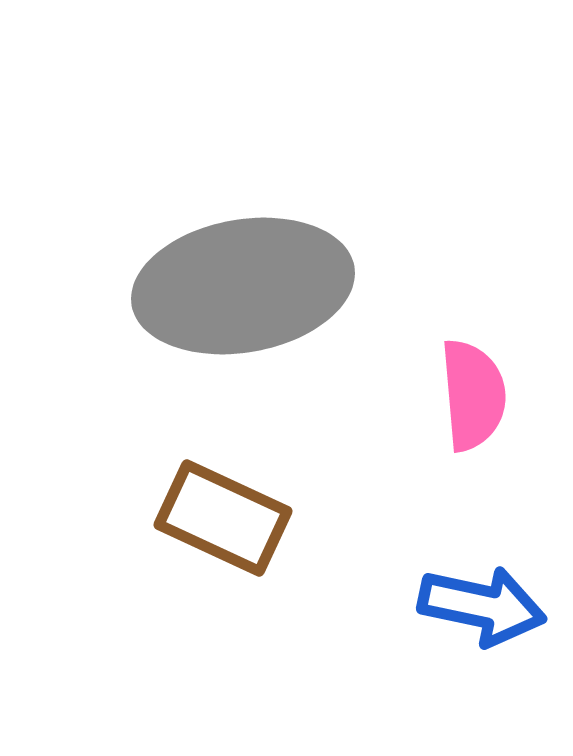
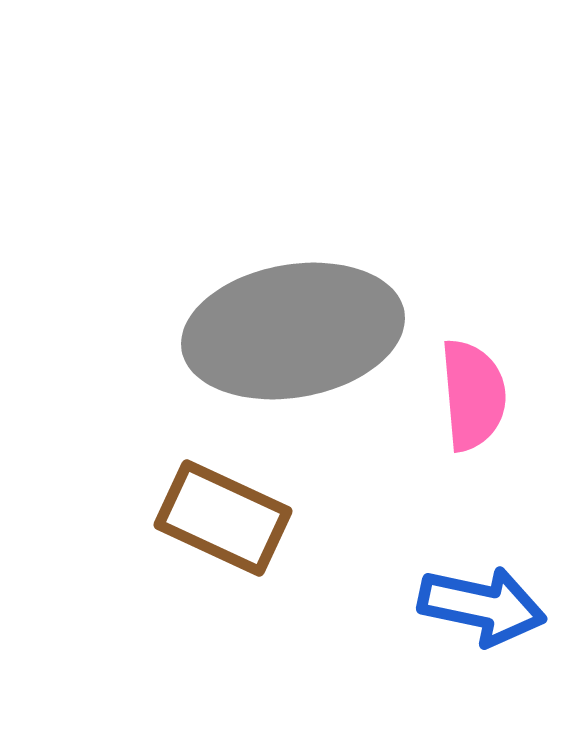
gray ellipse: moved 50 px right, 45 px down
